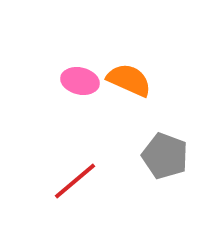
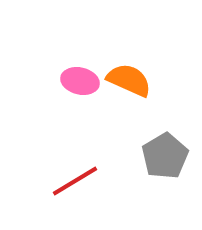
gray pentagon: rotated 21 degrees clockwise
red line: rotated 9 degrees clockwise
